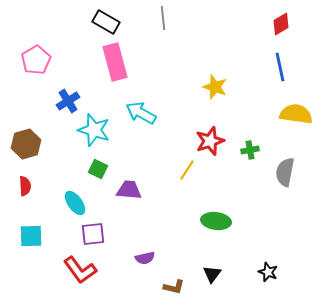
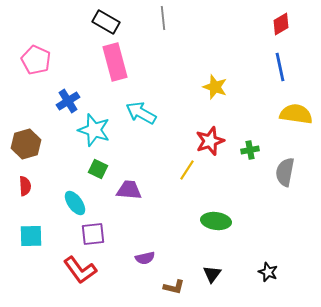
pink pentagon: rotated 16 degrees counterclockwise
